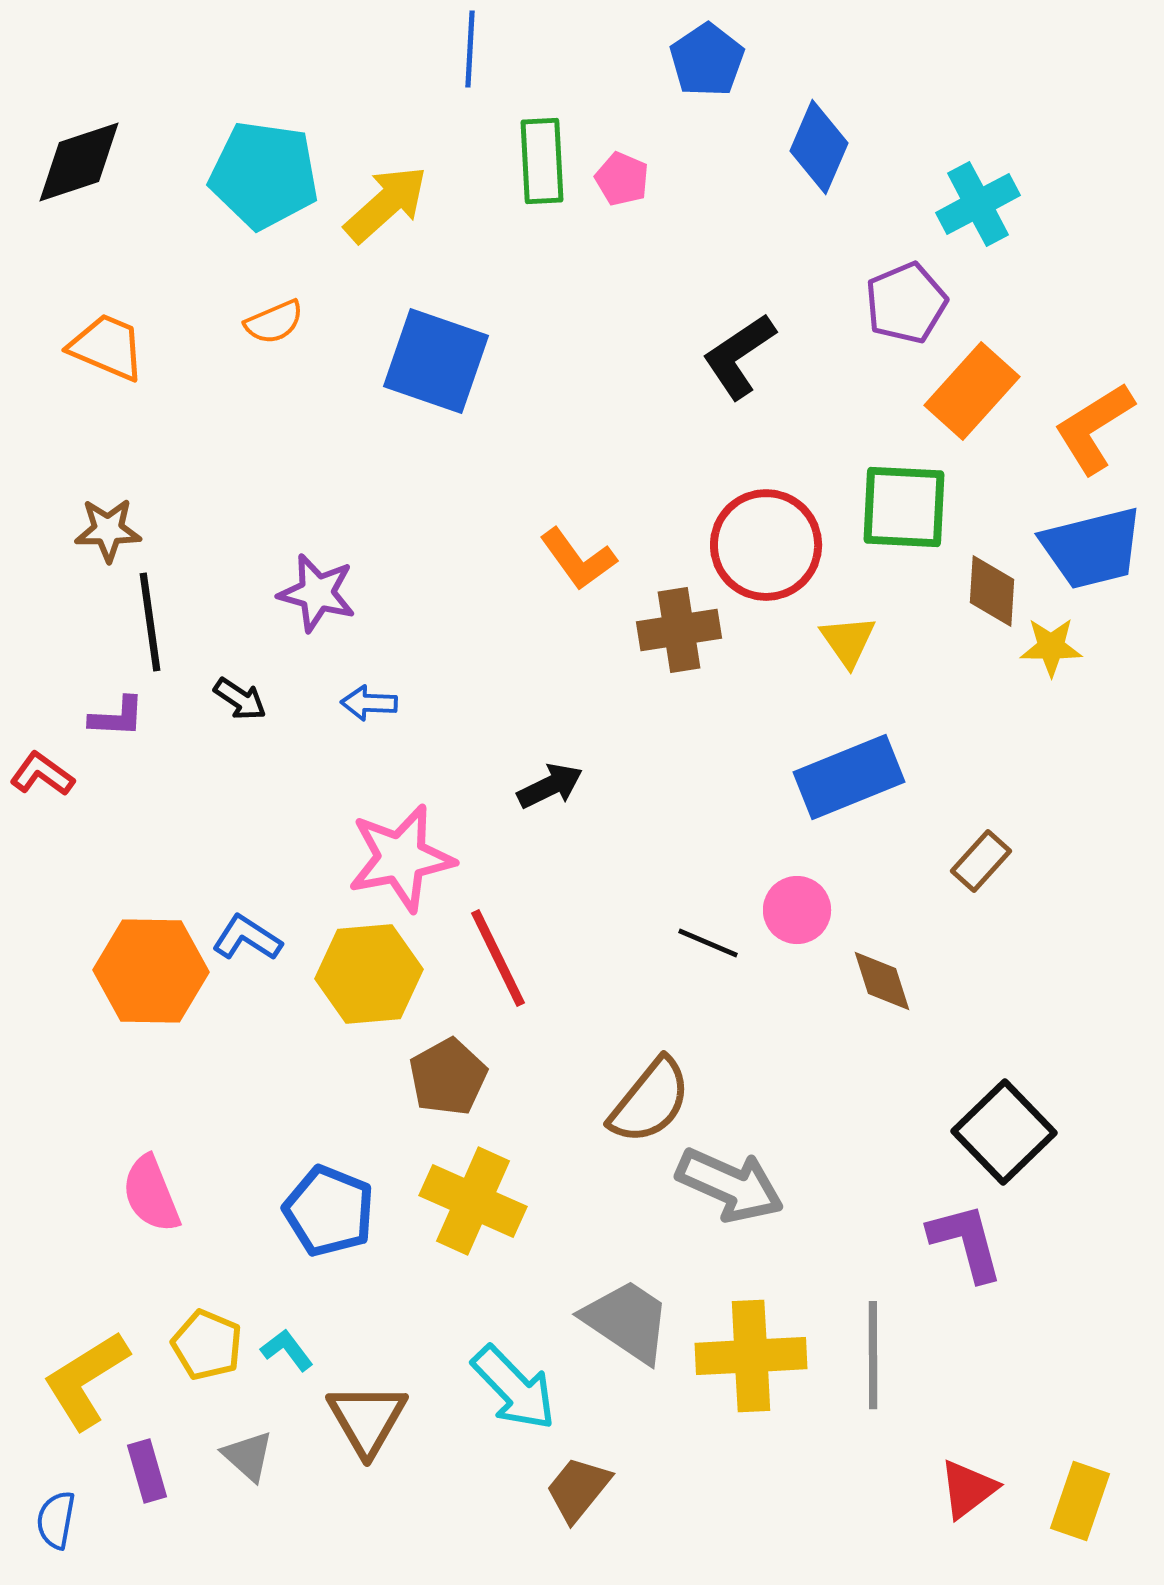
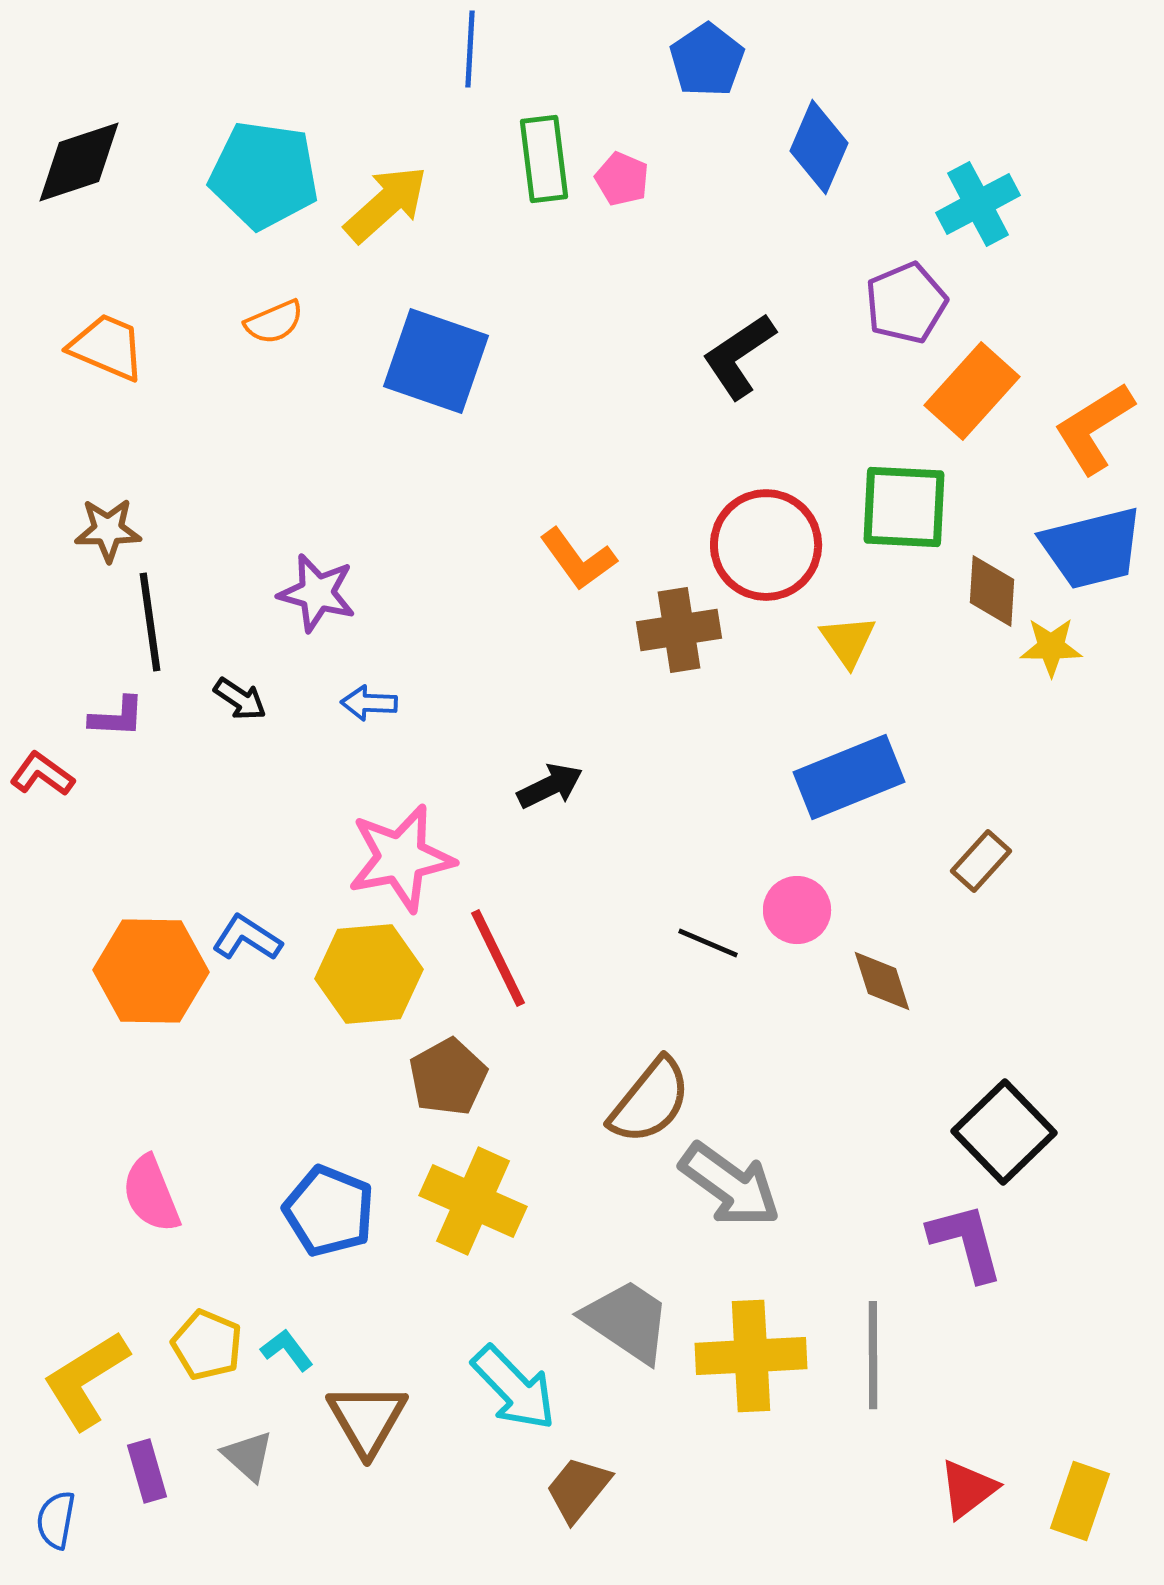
green rectangle at (542, 161): moved 2 px right, 2 px up; rotated 4 degrees counterclockwise
gray arrow at (730, 1185): rotated 12 degrees clockwise
